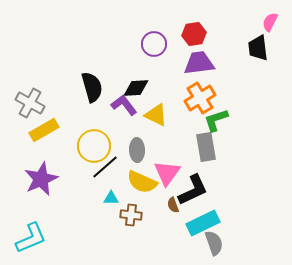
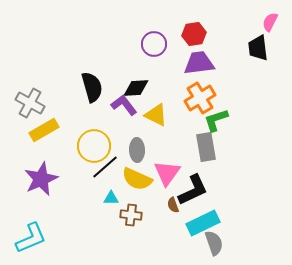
yellow semicircle: moved 5 px left, 3 px up
